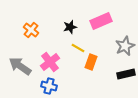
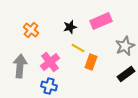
gray arrow: rotated 60 degrees clockwise
black rectangle: rotated 24 degrees counterclockwise
